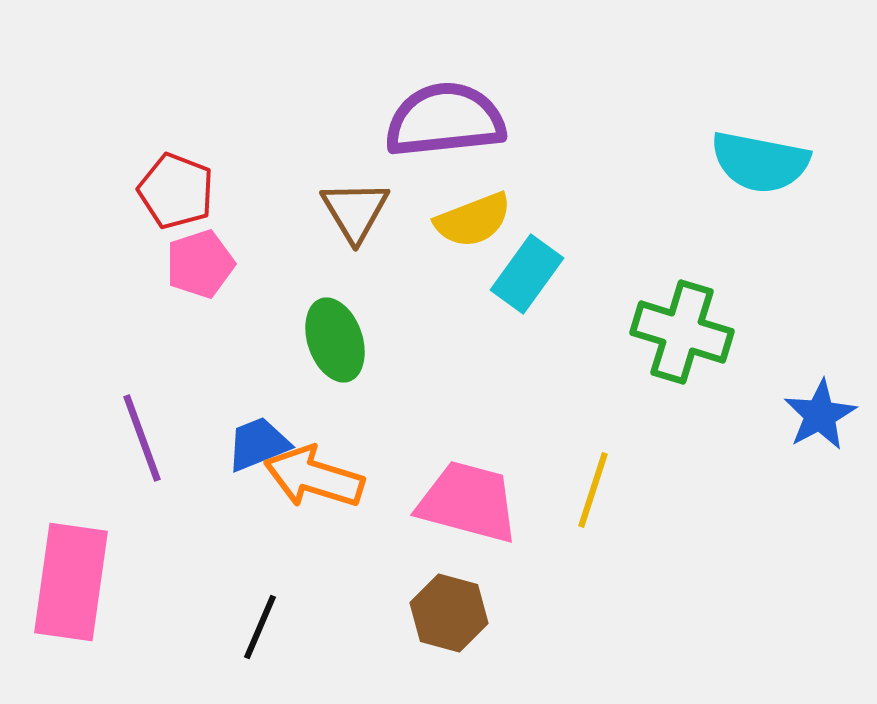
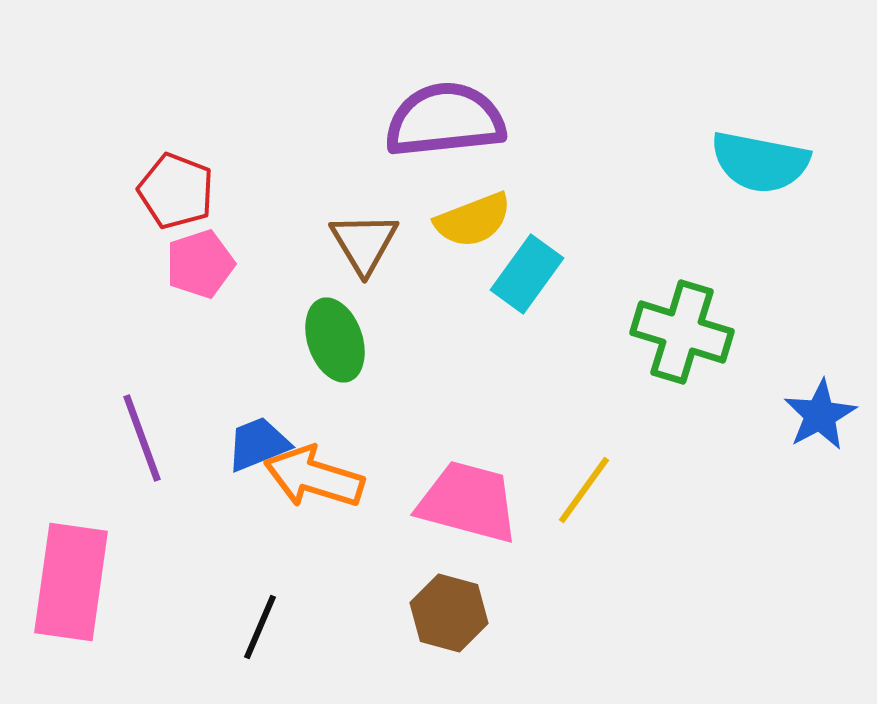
brown triangle: moved 9 px right, 32 px down
yellow line: moved 9 px left; rotated 18 degrees clockwise
